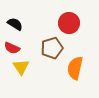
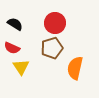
red circle: moved 14 px left
